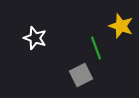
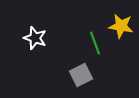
yellow star: rotated 10 degrees counterclockwise
green line: moved 1 px left, 5 px up
